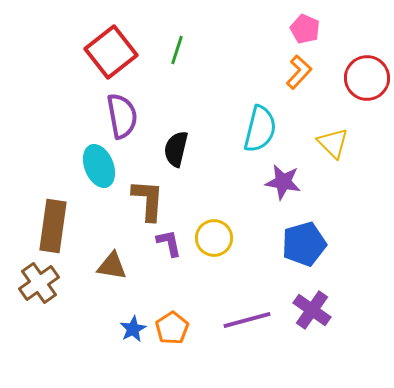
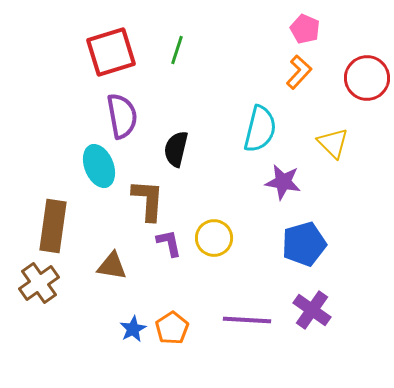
red square: rotated 21 degrees clockwise
purple line: rotated 18 degrees clockwise
